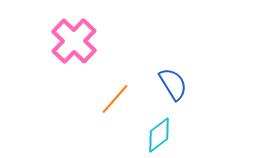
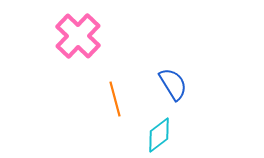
pink cross: moved 4 px right, 5 px up
orange line: rotated 56 degrees counterclockwise
